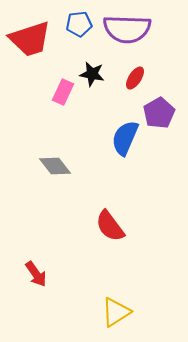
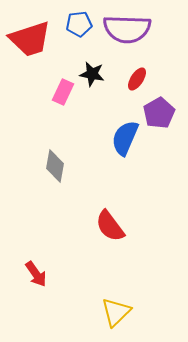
red ellipse: moved 2 px right, 1 px down
gray diamond: rotated 48 degrees clockwise
yellow triangle: rotated 12 degrees counterclockwise
